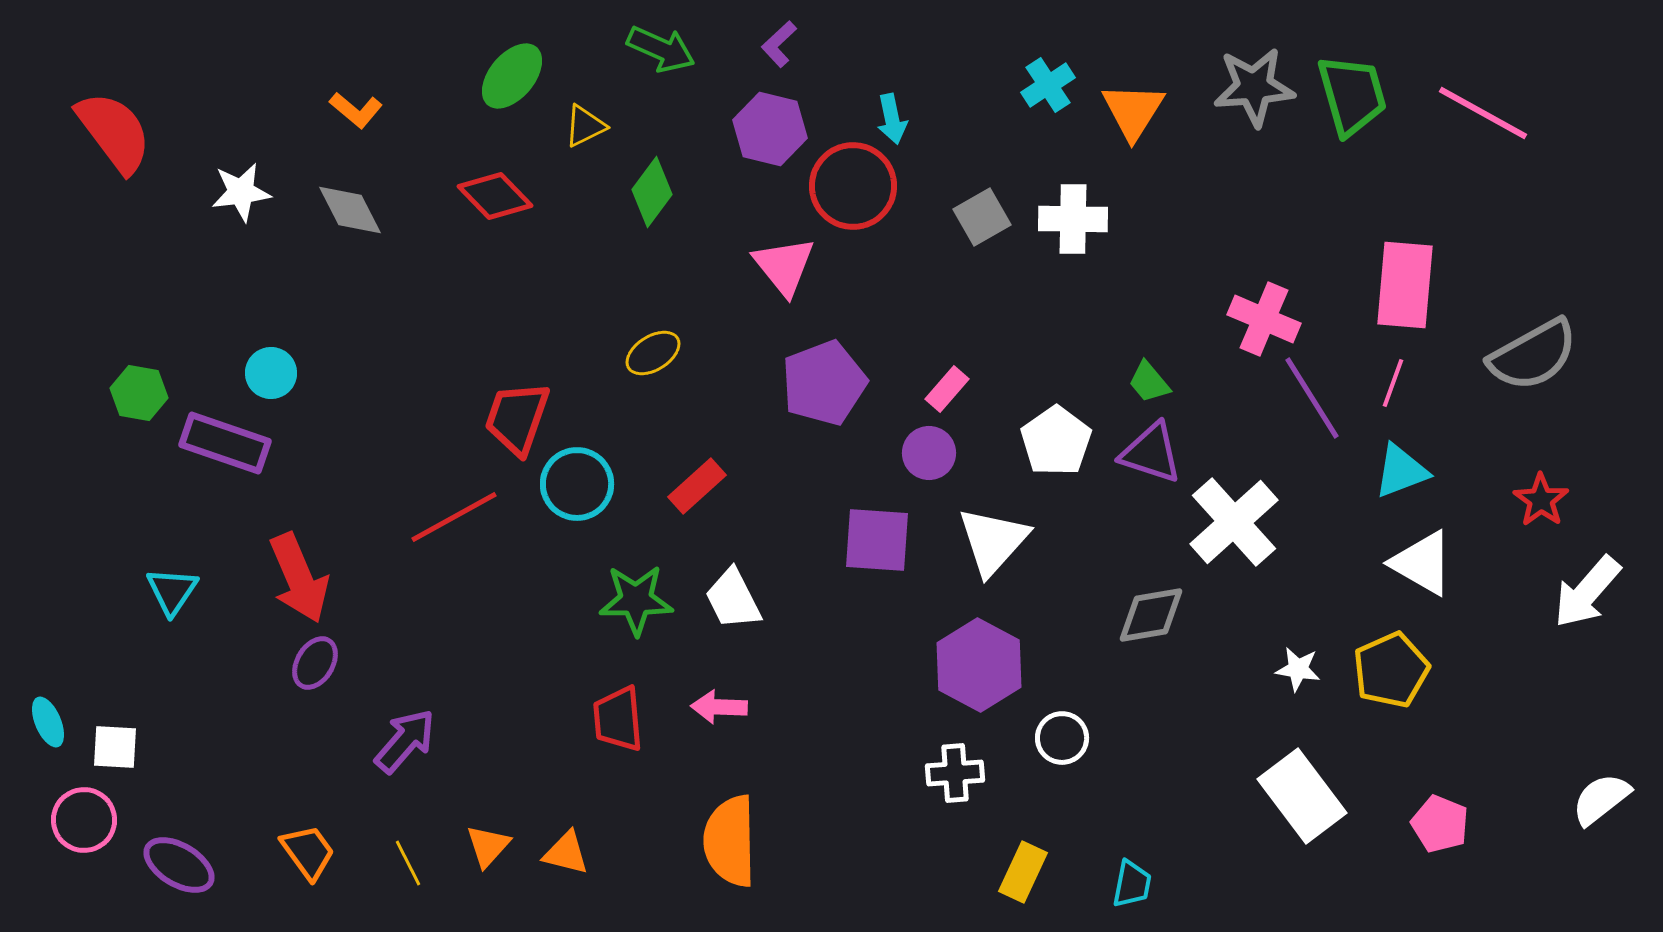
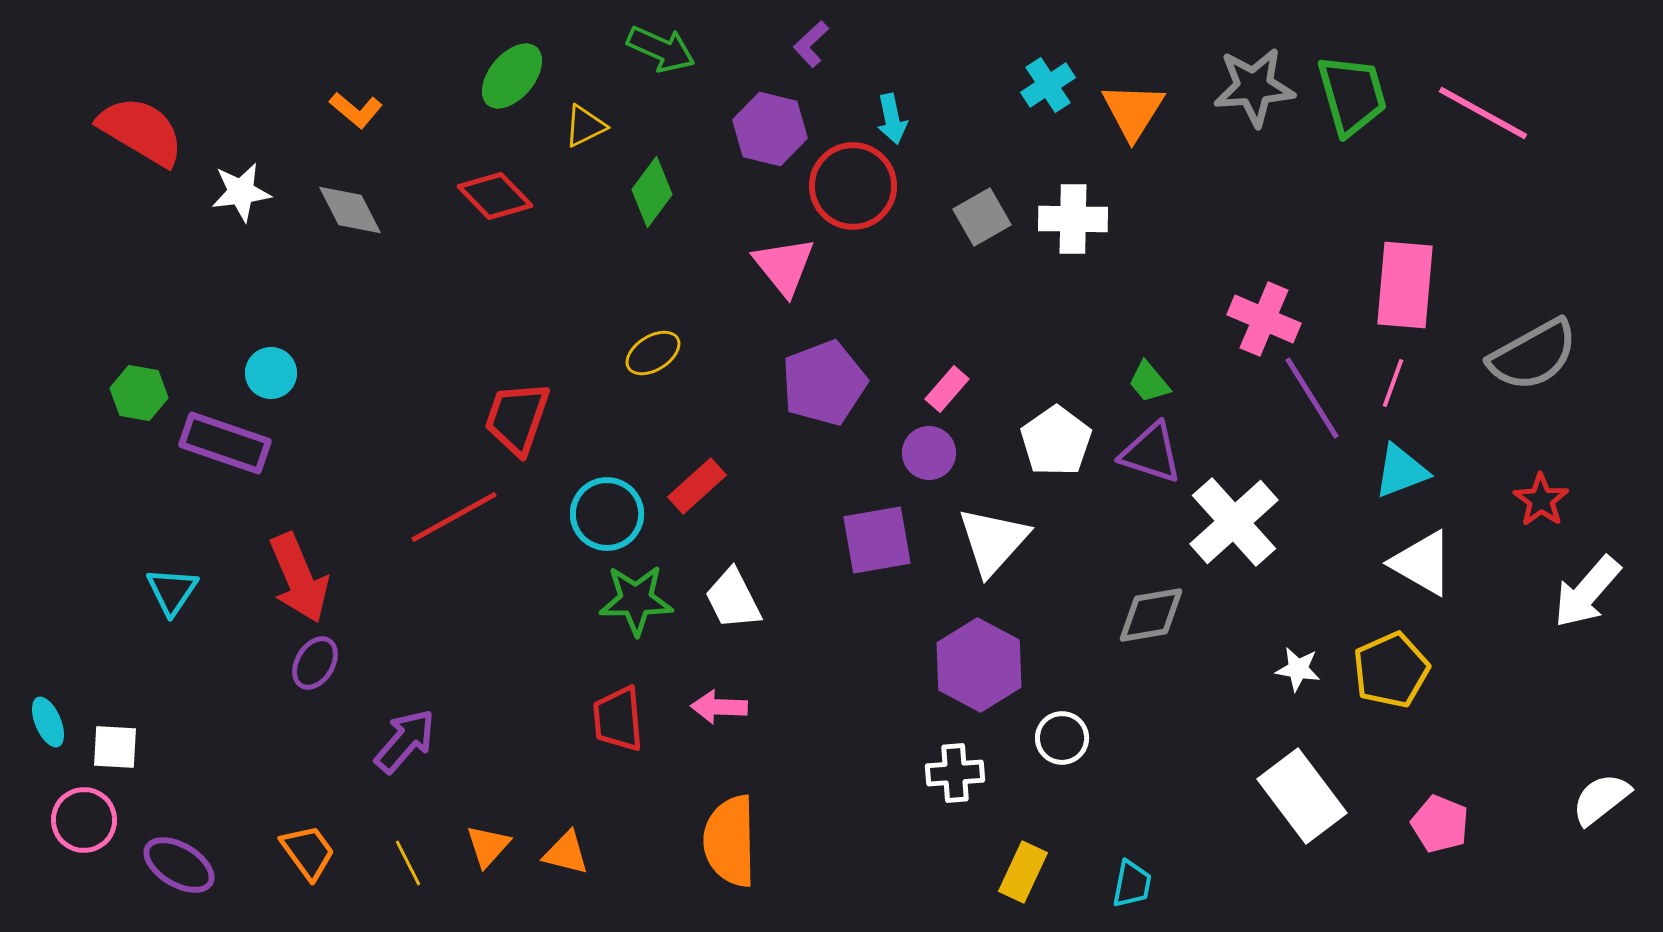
purple L-shape at (779, 44): moved 32 px right
red semicircle at (114, 132): moved 27 px right, 1 px up; rotated 22 degrees counterclockwise
cyan circle at (577, 484): moved 30 px right, 30 px down
purple square at (877, 540): rotated 14 degrees counterclockwise
